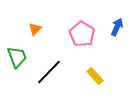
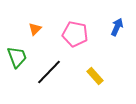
pink pentagon: moved 7 px left; rotated 20 degrees counterclockwise
